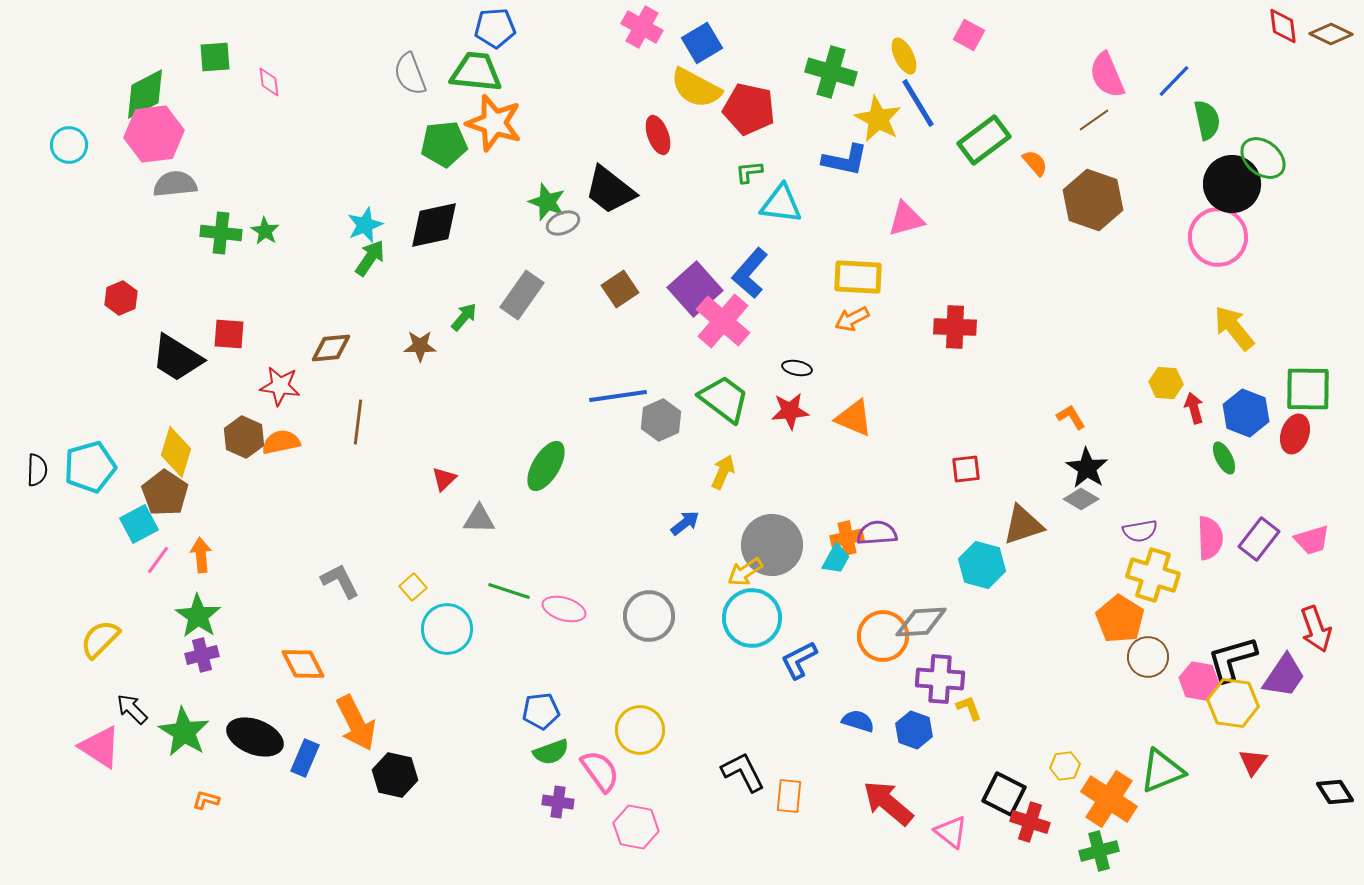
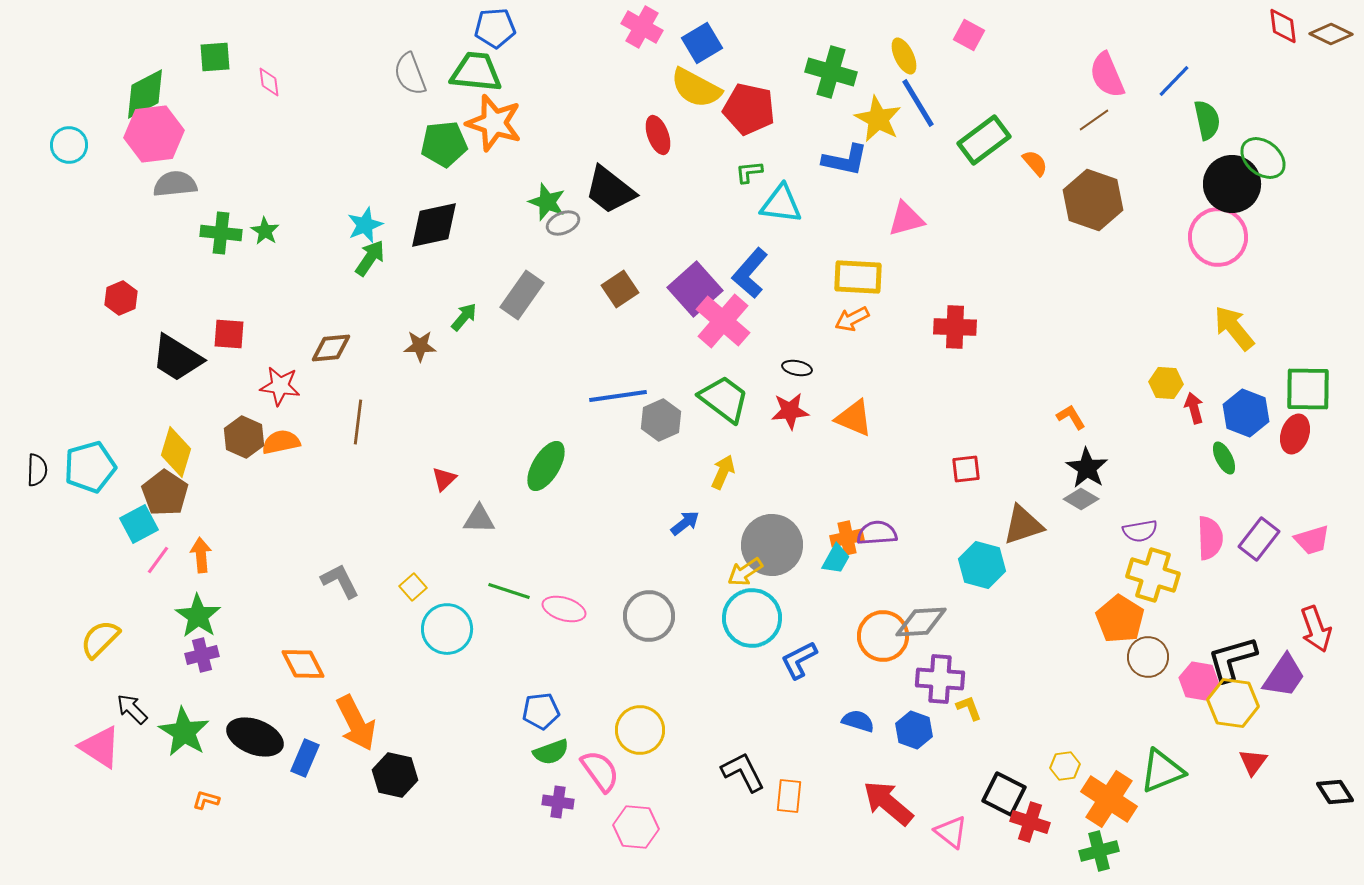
pink hexagon at (636, 827): rotated 6 degrees counterclockwise
